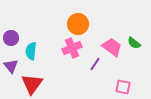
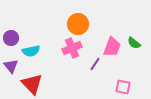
pink trapezoid: rotated 75 degrees clockwise
cyan semicircle: rotated 108 degrees counterclockwise
red triangle: rotated 20 degrees counterclockwise
